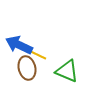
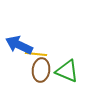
yellow line: rotated 20 degrees counterclockwise
brown ellipse: moved 14 px right, 2 px down; rotated 20 degrees clockwise
